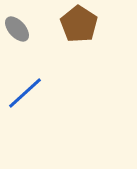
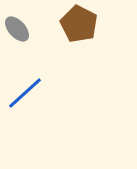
brown pentagon: rotated 6 degrees counterclockwise
